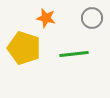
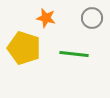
green line: rotated 12 degrees clockwise
